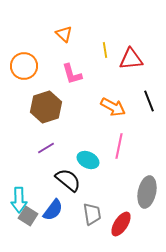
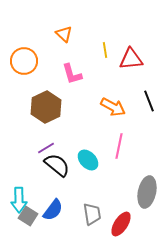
orange circle: moved 5 px up
brown hexagon: rotated 8 degrees counterclockwise
cyan ellipse: rotated 20 degrees clockwise
black semicircle: moved 11 px left, 15 px up
